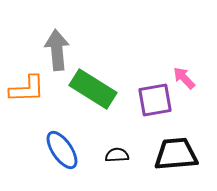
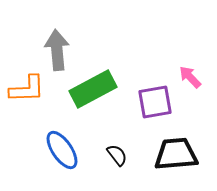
pink arrow: moved 6 px right, 1 px up
green rectangle: rotated 60 degrees counterclockwise
purple square: moved 2 px down
black semicircle: rotated 55 degrees clockwise
